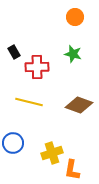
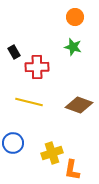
green star: moved 7 px up
